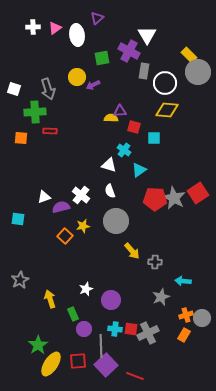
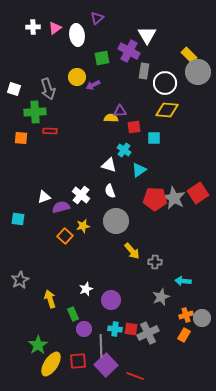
red square at (134, 127): rotated 24 degrees counterclockwise
